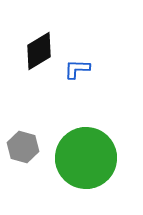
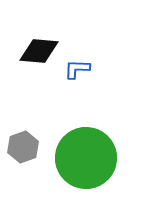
black diamond: rotated 36 degrees clockwise
gray hexagon: rotated 24 degrees clockwise
